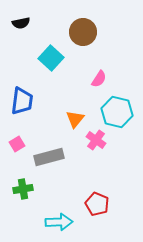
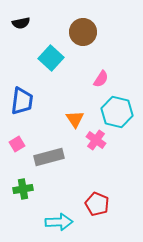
pink semicircle: moved 2 px right
orange triangle: rotated 12 degrees counterclockwise
